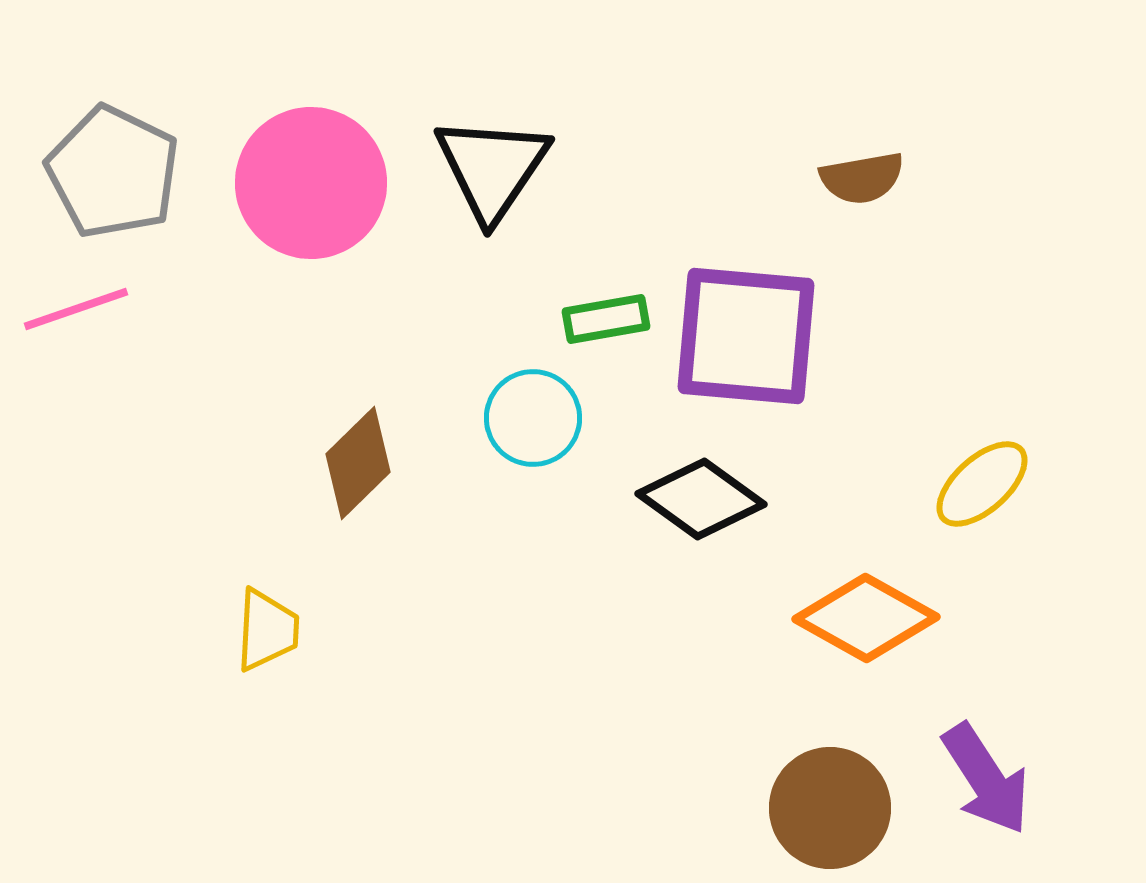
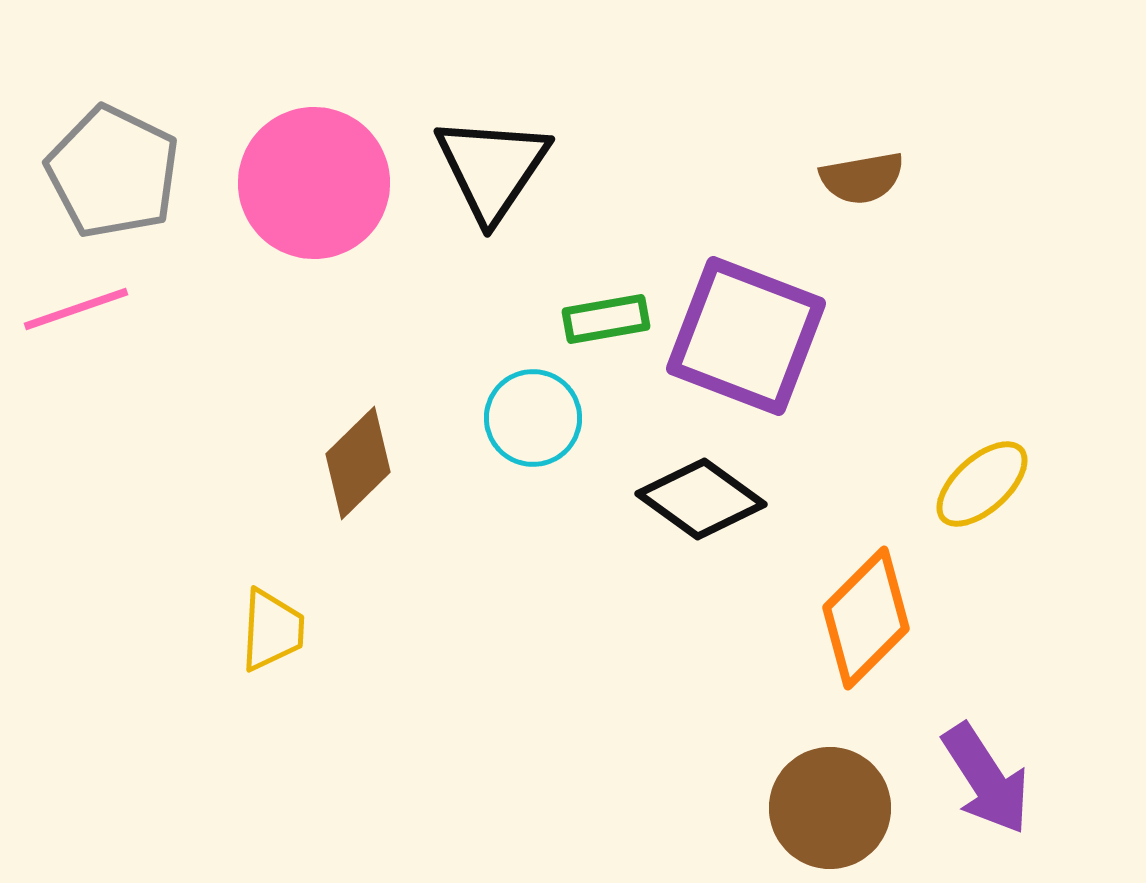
pink circle: moved 3 px right
purple square: rotated 16 degrees clockwise
orange diamond: rotated 74 degrees counterclockwise
yellow trapezoid: moved 5 px right
